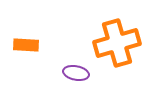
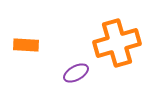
purple ellipse: rotated 40 degrees counterclockwise
